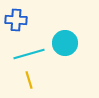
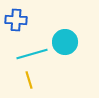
cyan circle: moved 1 px up
cyan line: moved 3 px right
